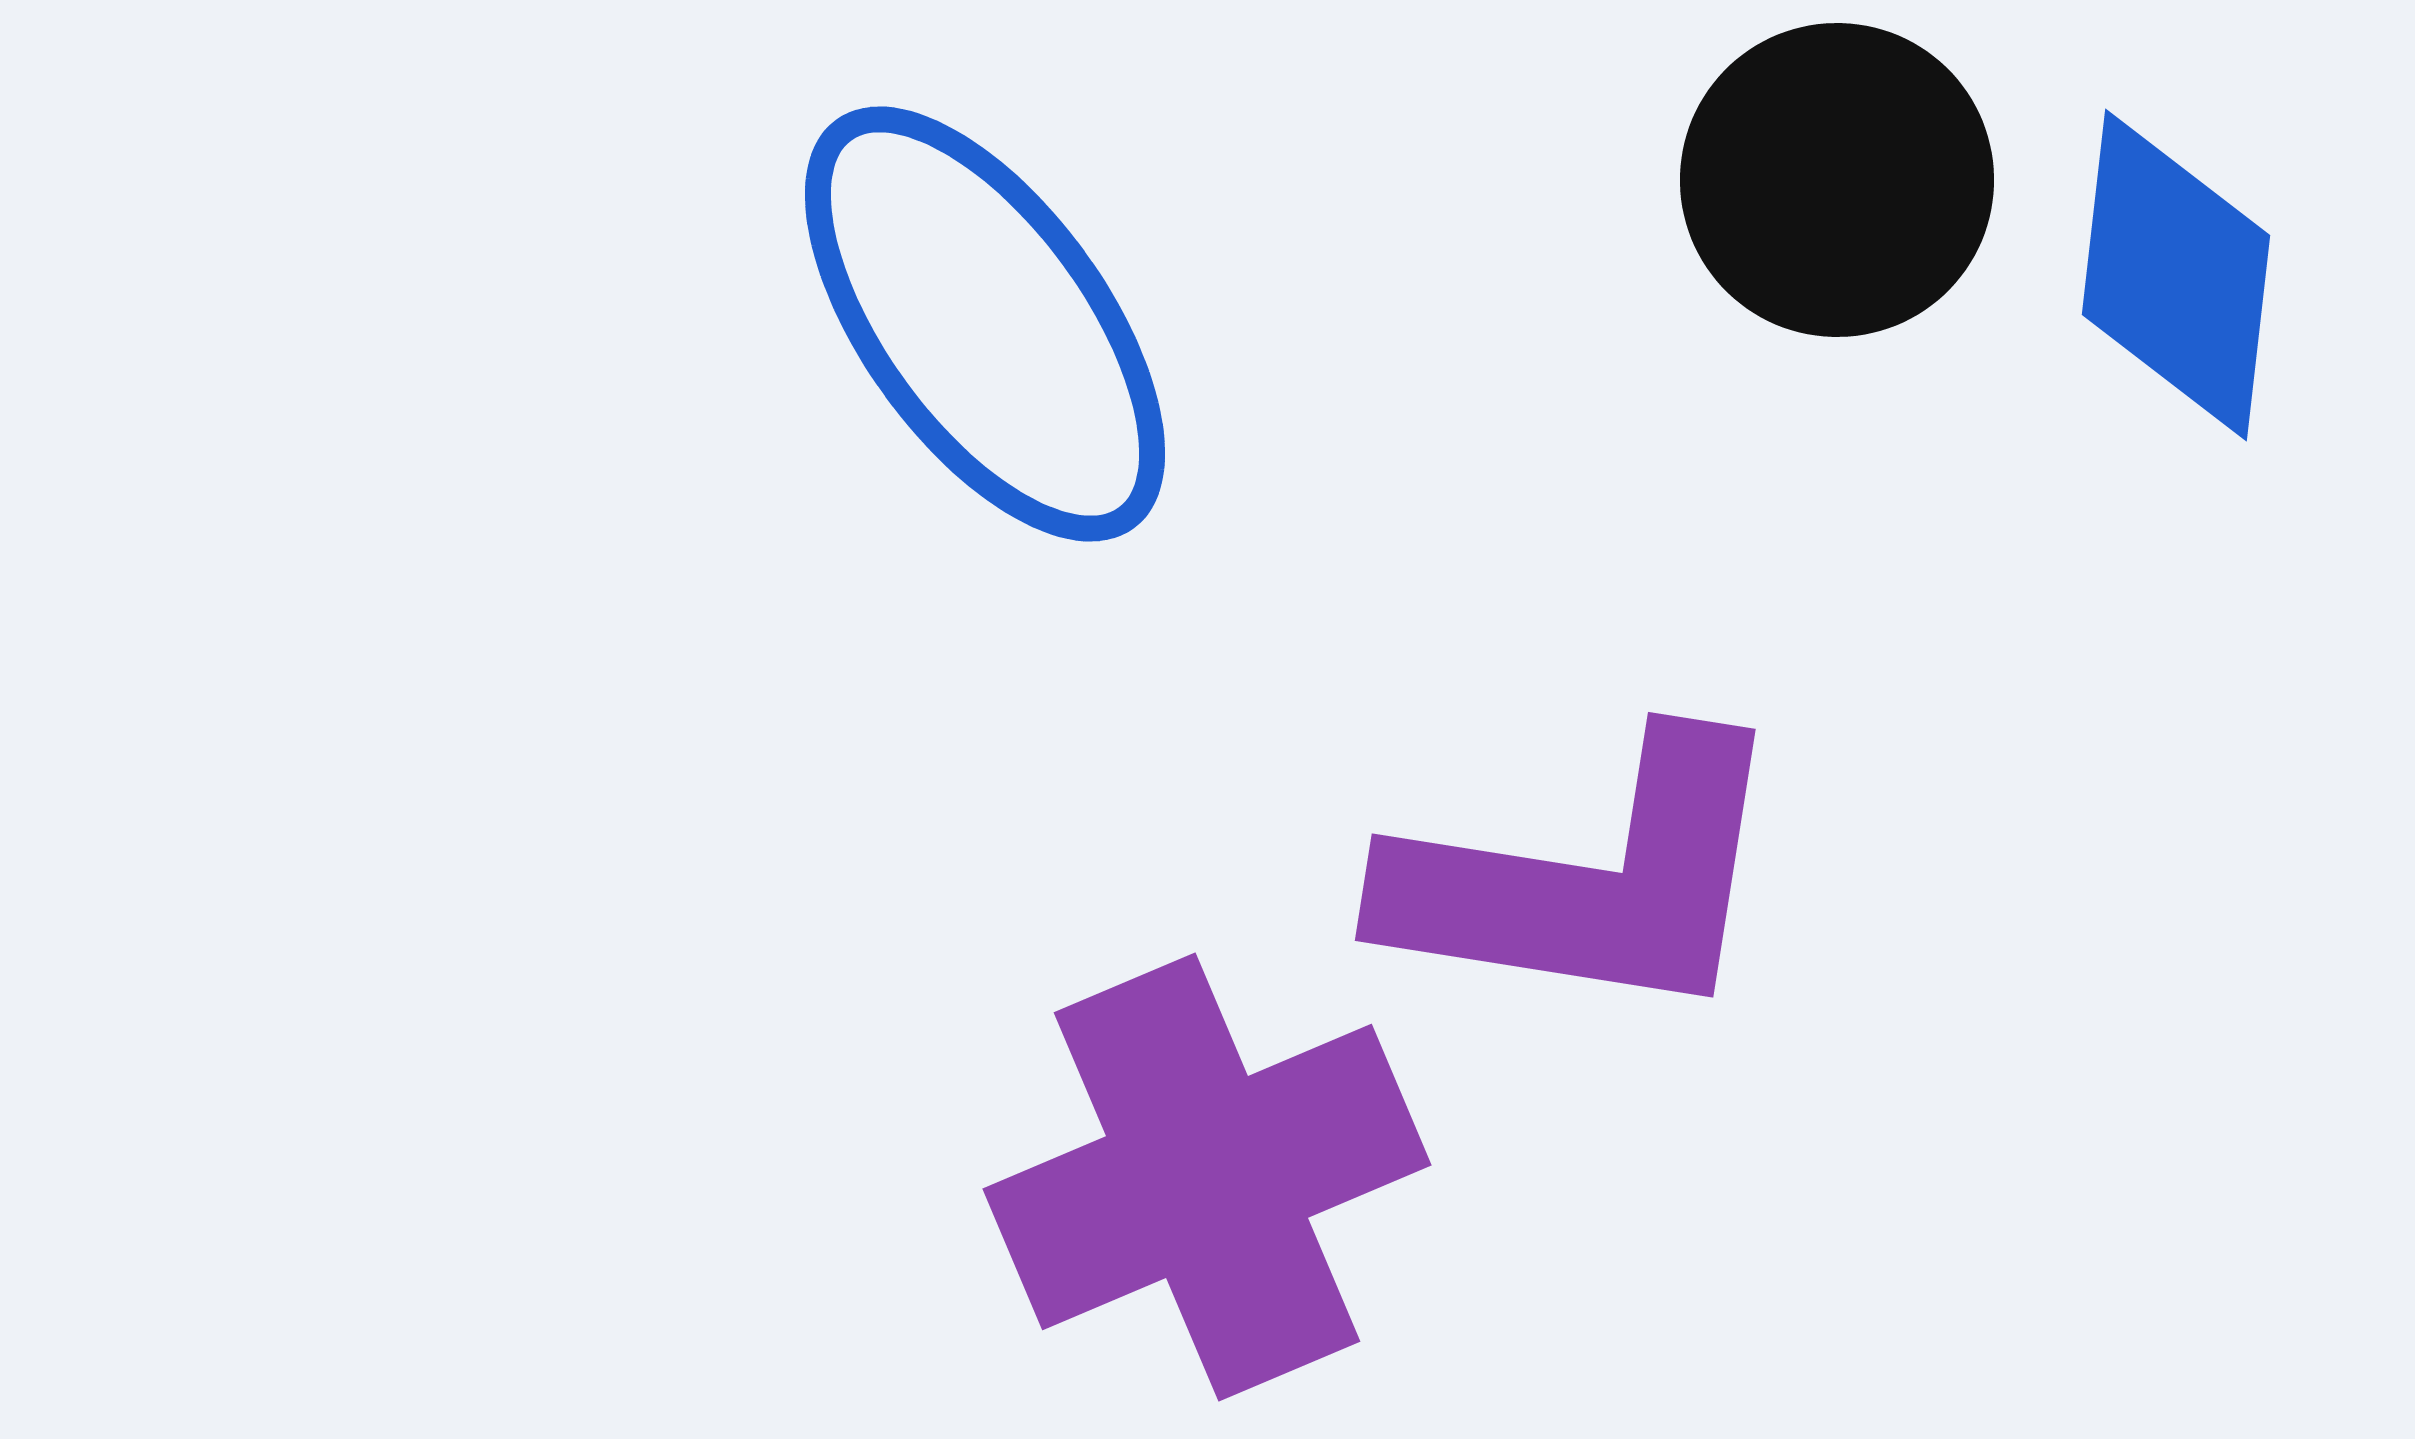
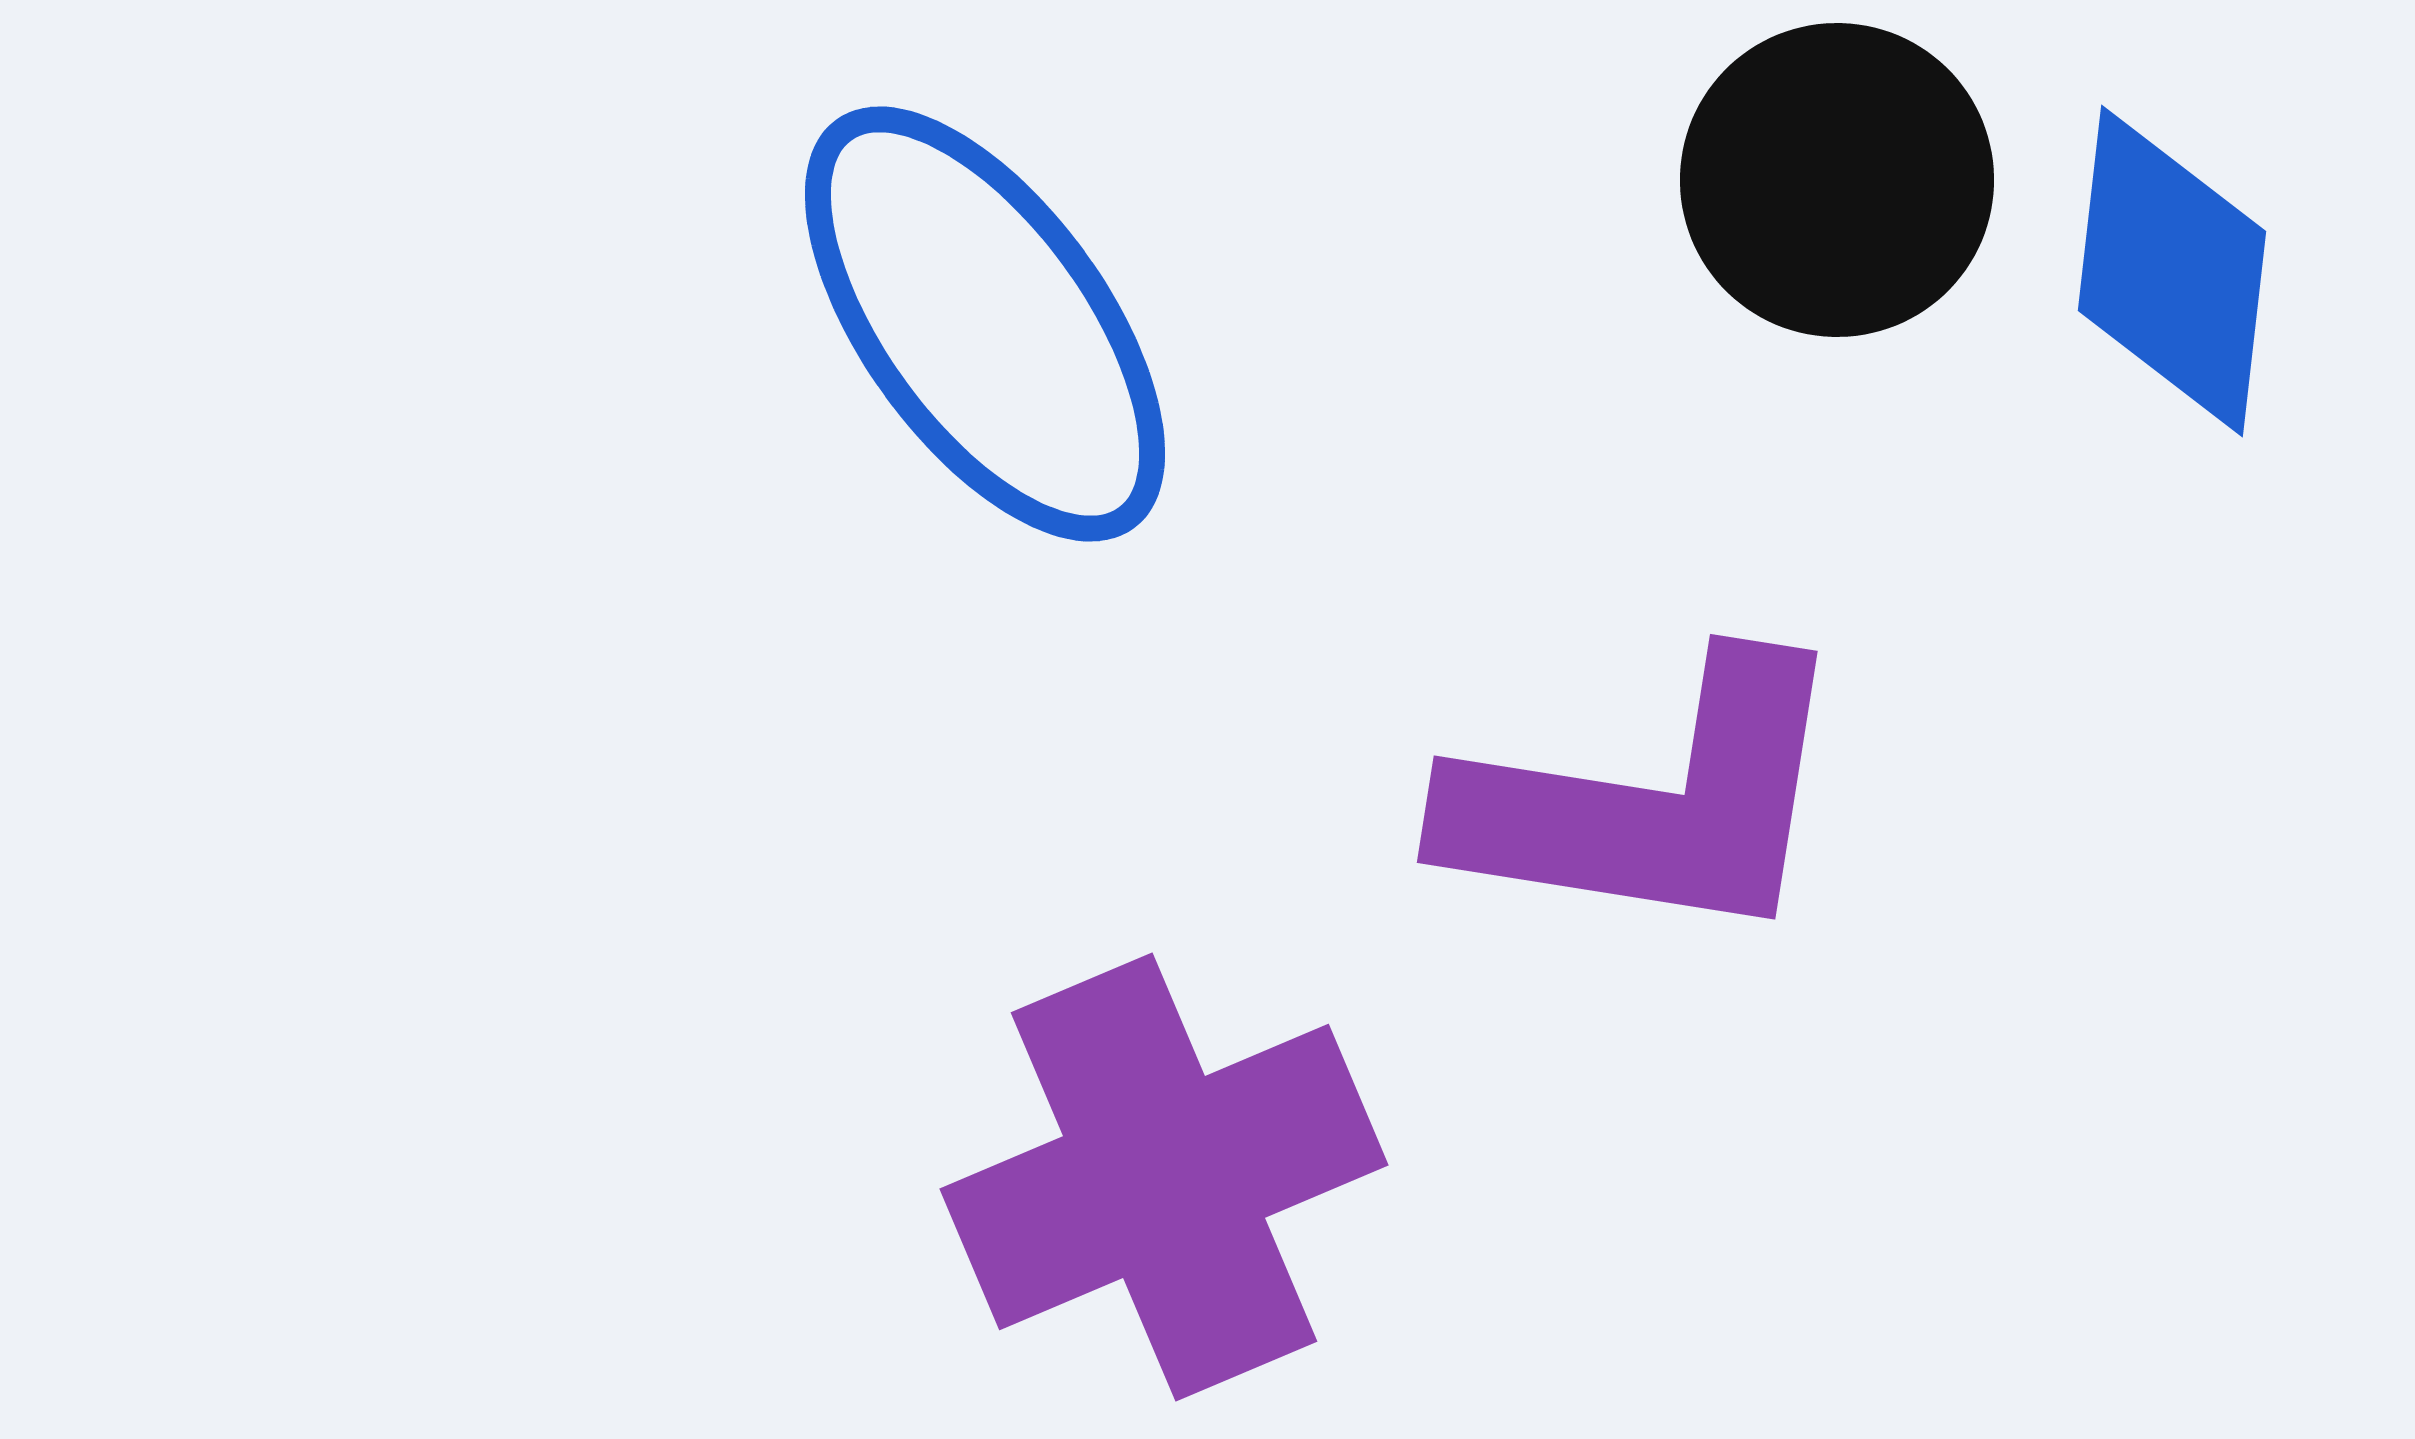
blue diamond: moved 4 px left, 4 px up
purple L-shape: moved 62 px right, 78 px up
purple cross: moved 43 px left
